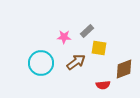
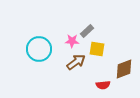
pink star: moved 8 px right, 4 px down
yellow square: moved 2 px left, 1 px down
cyan circle: moved 2 px left, 14 px up
